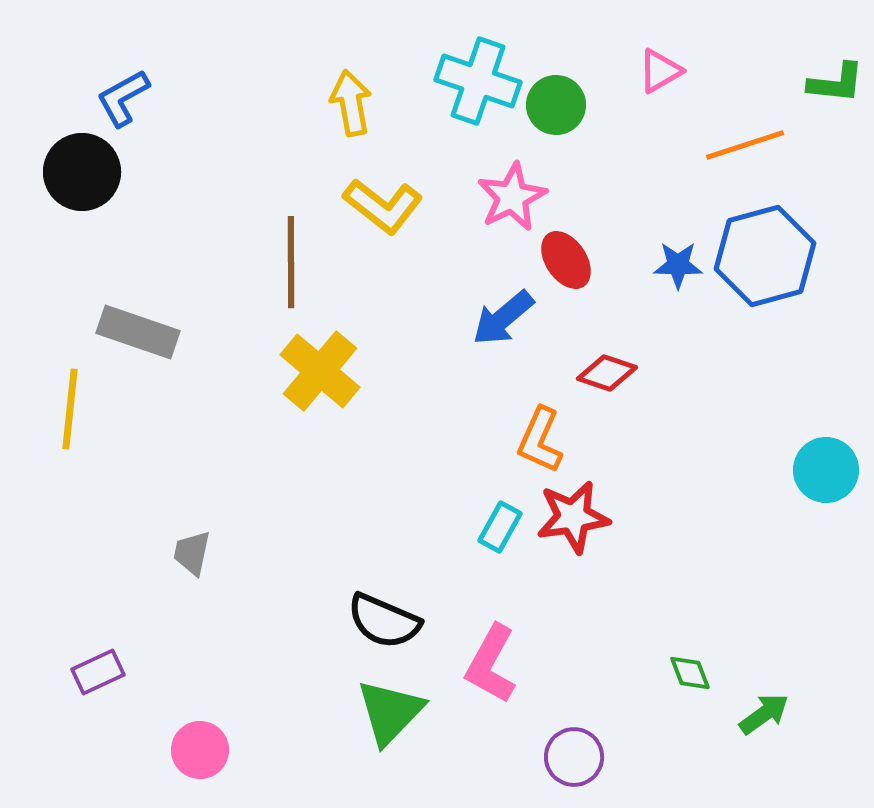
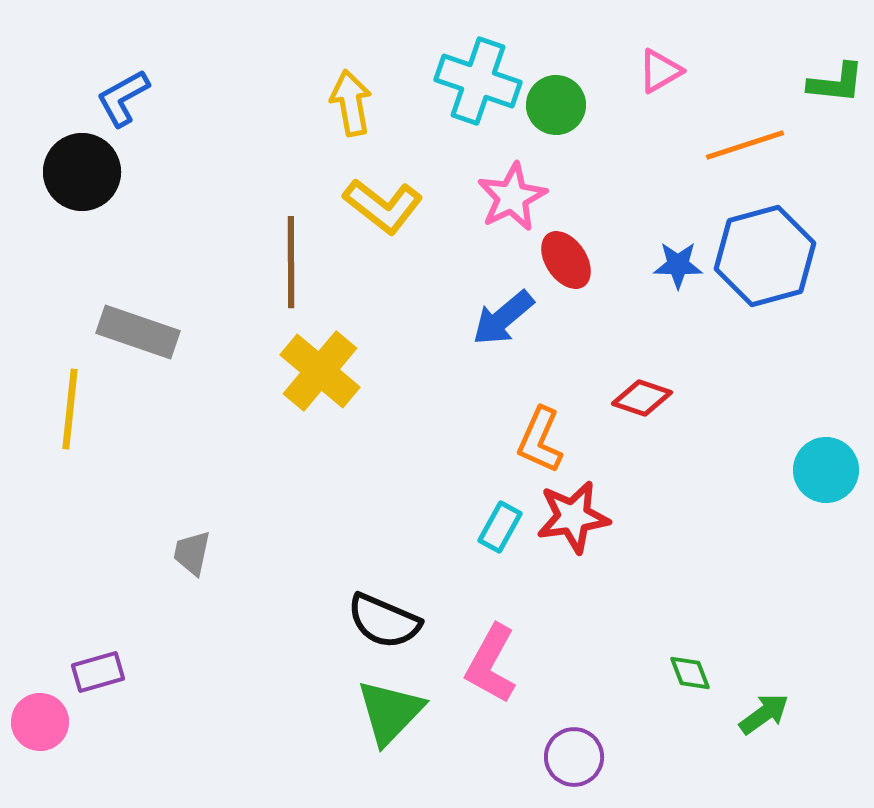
red diamond: moved 35 px right, 25 px down
purple rectangle: rotated 9 degrees clockwise
pink circle: moved 160 px left, 28 px up
